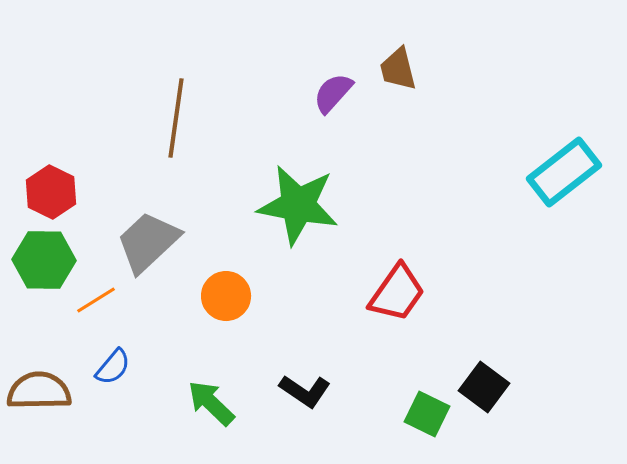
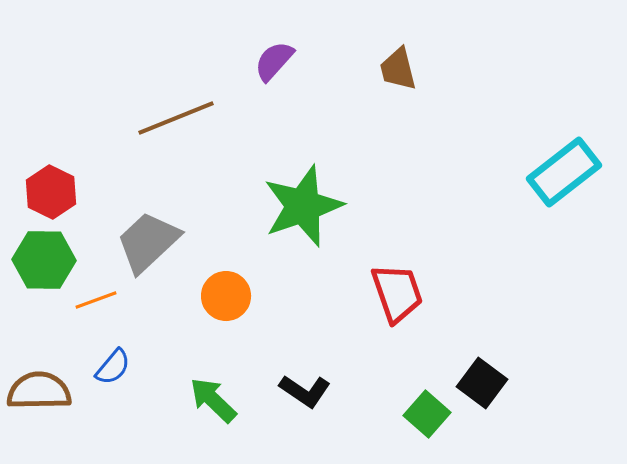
purple semicircle: moved 59 px left, 32 px up
brown line: rotated 60 degrees clockwise
green star: moved 5 px right, 1 px down; rotated 30 degrees counterclockwise
red trapezoid: rotated 54 degrees counterclockwise
orange line: rotated 12 degrees clockwise
black square: moved 2 px left, 4 px up
green arrow: moved 2 px right, 3 px up
green square: rotated 15 degrees clockwise
